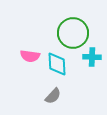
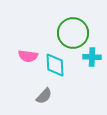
pink semicircle: moved 2 px left
cyan diamond: moved 2 px left, 1 px down
gray semicircle: moved 9 px left
